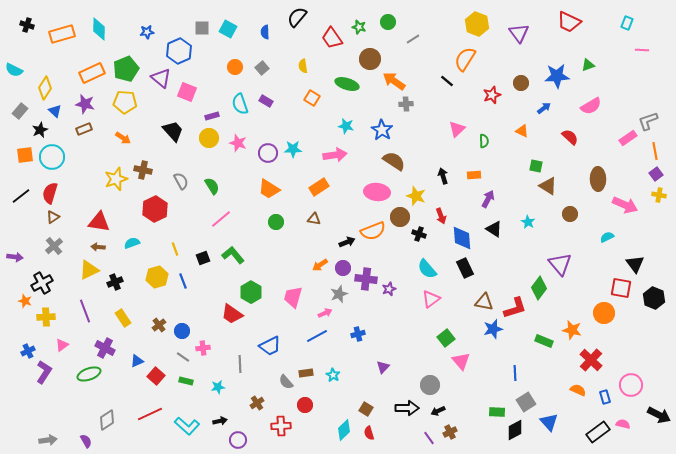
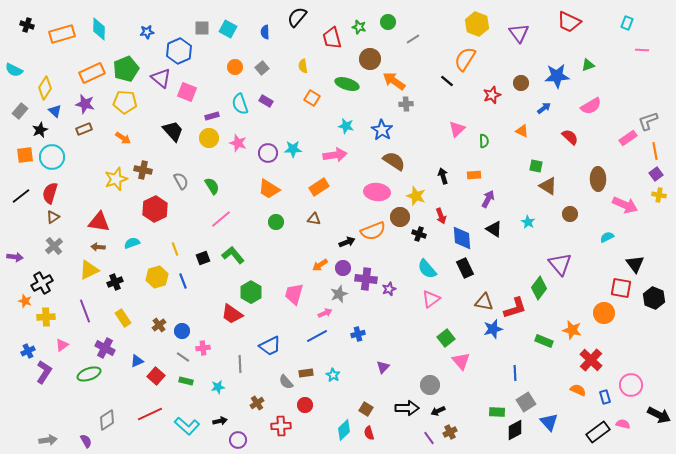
red trapezoid at (332, 38): rotated 20 degrees clockwise
pink trapezoid at (293, 297): moved 1 px right, 3 px up
